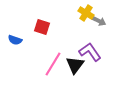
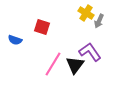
gray arrow: rotated 88 degrees clockwise
